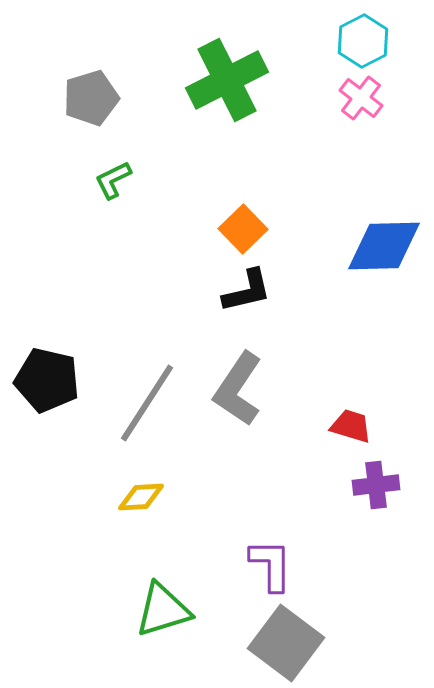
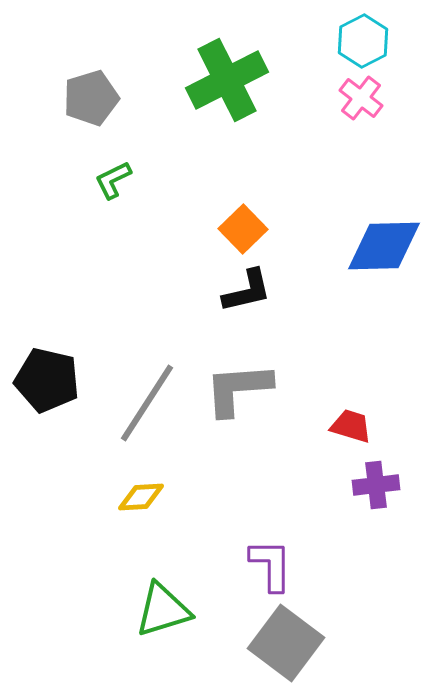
gray L-shape: rotated 52 degrees clockwise
